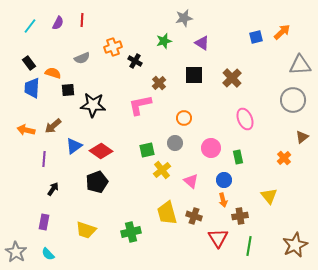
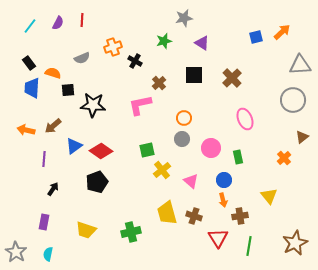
gray circle at (175, 143): moved 7 px right, 4 px up
brown star at (295, 245): moved 2 px up
cyan semicircle at (48, 254): rotated 56 degrees clockwise
